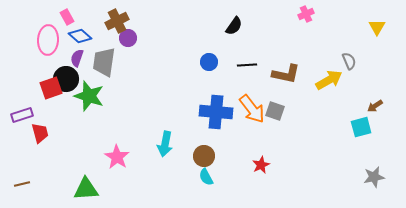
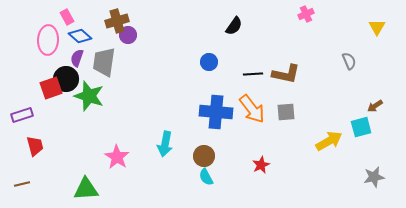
brown cross: rotated 10 degrees clockwise
purple circle: moved 3 px up
black line: moved 6 px right, 9 px down
yellow arrow: moved 61 px down
gray square: moved 11 px right, 1 px down; rotated 24 degrees counterclockwise
red trapezoid: moved 5 px left, 13 px down
